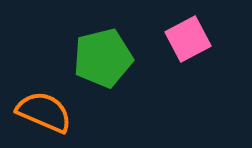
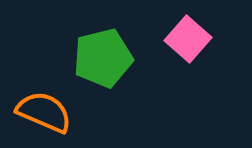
pink square: rotated 21 degrees counterclockwise
